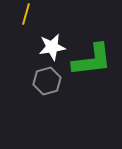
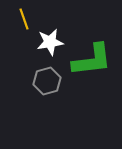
yellow line: moved 2 px left, 5 px down; rotated 35 degrees counterclockwise
white star: moved 2 px left, 5 px up
